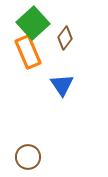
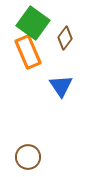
green square: rotated 12 degrees counterclockwise
blue triangle: moved 1 px left, 1 px down
